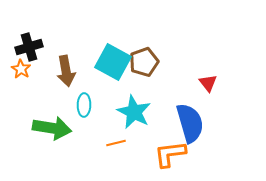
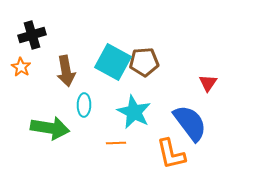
black cross: moved 3 px right, 12 px up
brown pentagon: rotated 16 degrees clockwise
orange star: moved 2 px up
red triangle: rotated 12 degrees clockwise
blue semicircle: rotated 21 degrees counterclockwise
green arrow: moved 2 px left
orange line: rotated 12 degrees clockwise
orange L-shape: moved 1 px right; rotated 96 degrees counterclockwise
